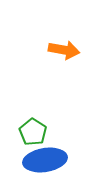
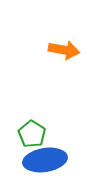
green pentagon: moved 1 px left, 2 px down
